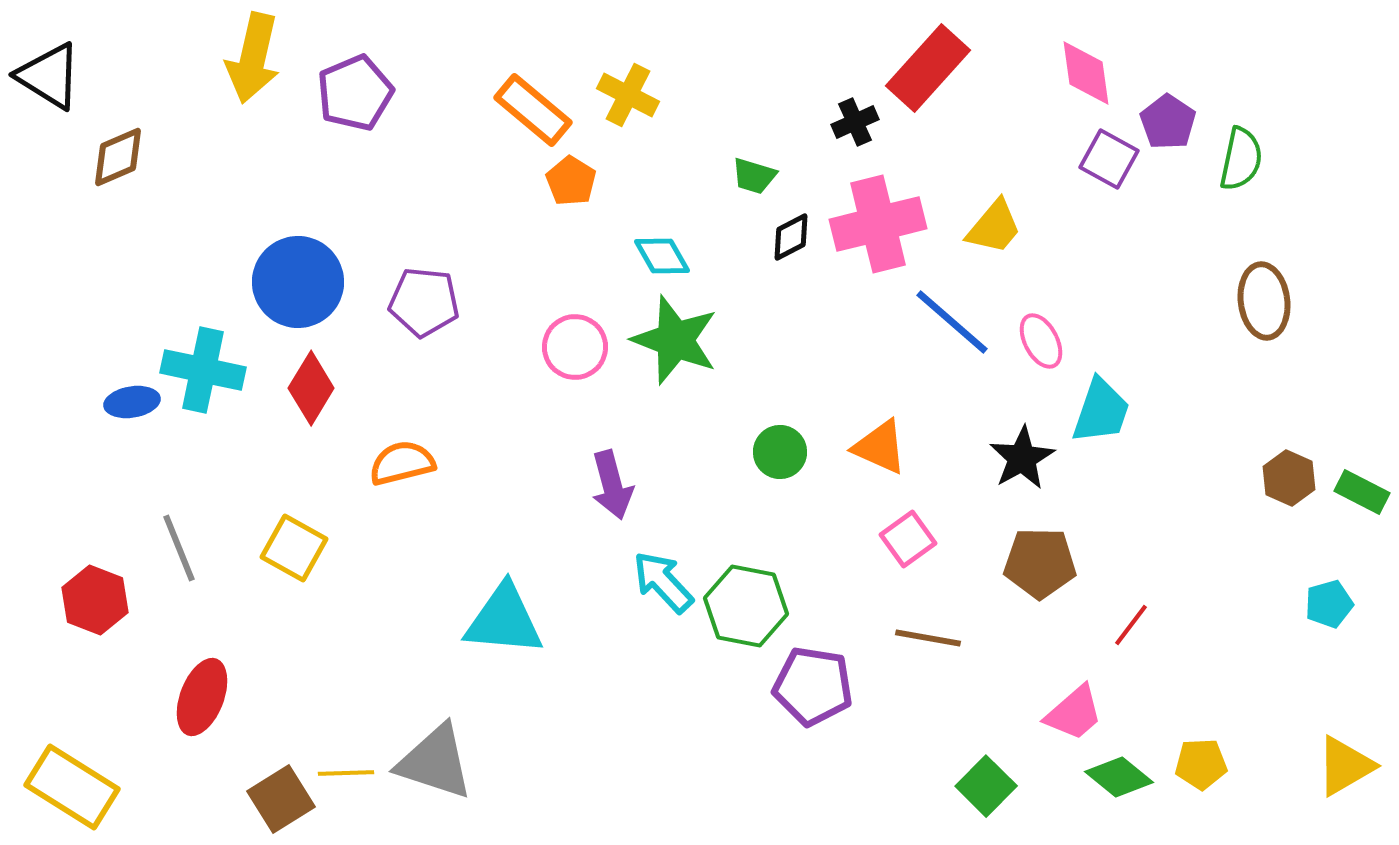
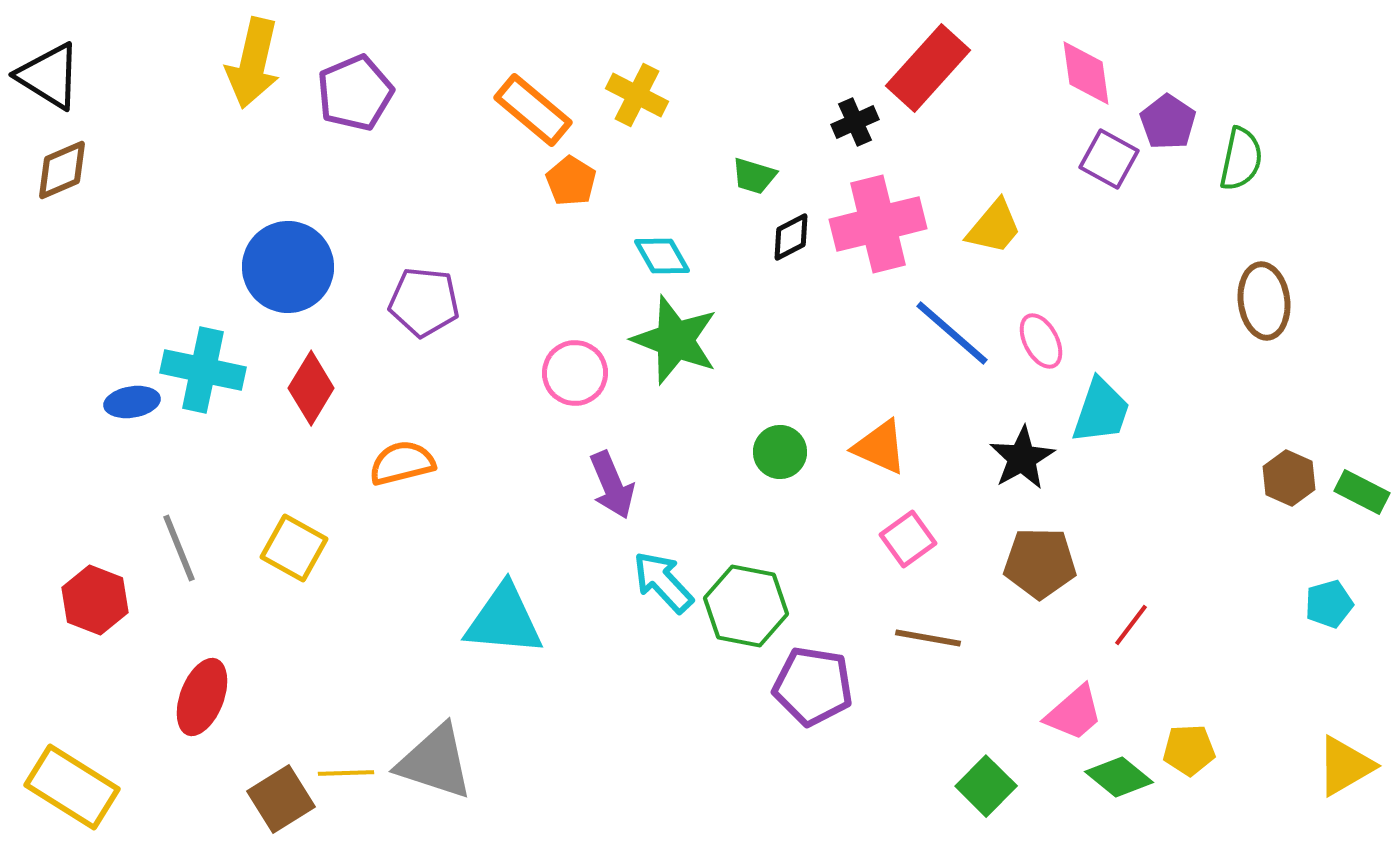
yellow arrow at (253, 58): moved 5 px down
yellow cross at (628, 95): moved 9 px right
brown diamond at (118, 157): moved 56 px left, 13 px down
blue circle at (298, 282): moved 10 px left, 15 px up
blue line at (952, 322): moved 11 px down
pink circle at (575, 347): moved 26 px down
purple arrow at (612, 485): rotated 8 degrees counterclockwise
yellow pentagon at (1201, 764): moved 12 px left, 14 px up
